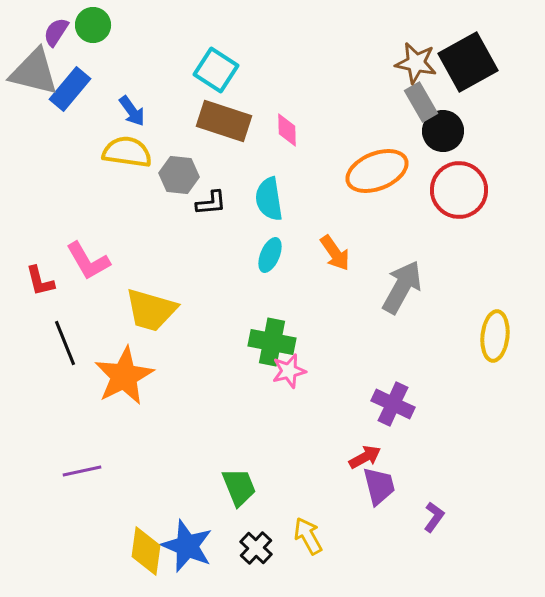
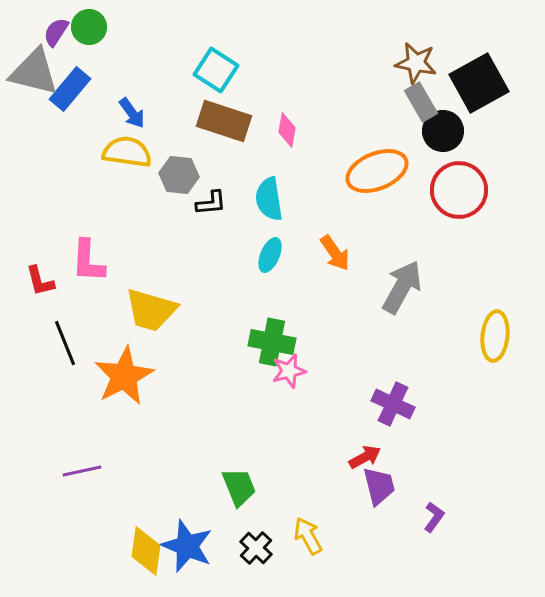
green circle: moved 4 px left, 2 px down
black square: moved 11 px right, 21 px down
blue arrow: moved 2 px down
pink diamond: rotated 12 degrees clockwise
pink L-shape: rotated 33 degrees clockwise
